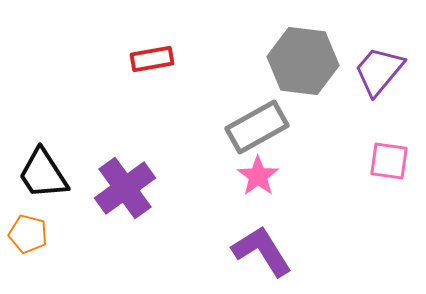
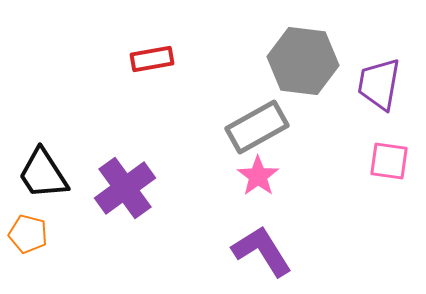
purple trapezoid: moved 13 px down; rotated 30 degrees counterclockwise
